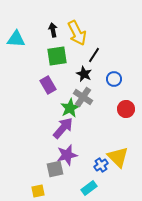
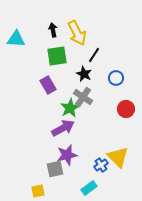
blue circle: moved 2 px right, 1 px up
purple arrow: rotated 20 degrees clockwise
